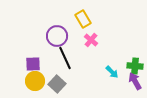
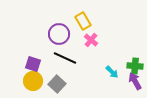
yellow rectangle: moved 2 px down
purple circle: moved 2 px right, 2 px up
black line: rotated 40 degrees counterclockwise
purple square: rotated 21 degrees clockwise
yellow circle: moved 2 px left
